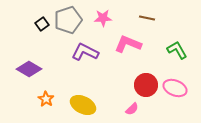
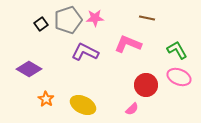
pink star: moved 8 px left
black square: moved 1 px left
pink ellipse: moved 4 px right, 11 px up
